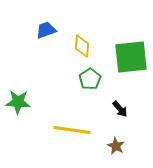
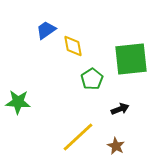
blue trapezoid: rotated 15 degrees counterclockwise
yellow diamond: moved 9 px left; rotated 15 degrees counterclockwise
green square: moved 2 px down
green pentagon: moved 2 px right
black arrow: rotated 72 degrees counterclockwise
yellow line: moved 6 px right, 7 px down; rotated 51 degrees counterclockwise
